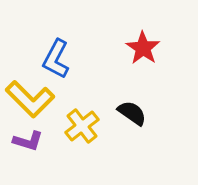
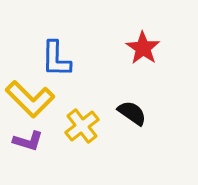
blue L-shape: rotated 27 degrees counterclockwise
